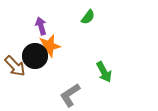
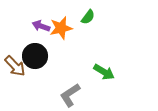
purple arrow: rotated 54 degrees counterclockwise
orange star: moved 12 px right, 18 px up
green arrow: rotated 30 degrees counterclockwise
